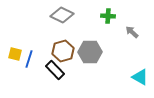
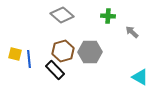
gray diamond: rotated 15 degrees clockwise
blue line: rotated 24 degrees counterclockwise
